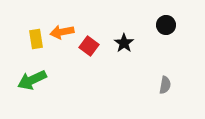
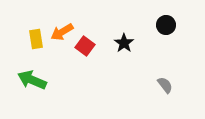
orange arrow: rotated 20 degrees counterclockwise
red square: moved 4 px left
green arrow: rotated 48 degrees clockwise
gray semicircle: rotated 48 degrees counterclockwise
